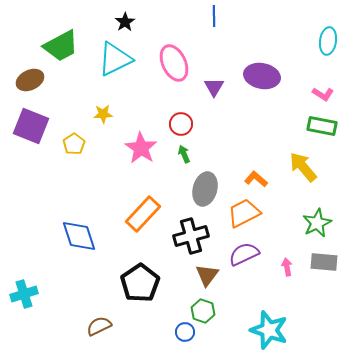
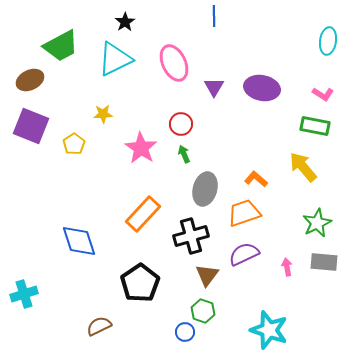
purple ellipse: moved 12 px down
green rectangle: moved 7 px left
orange trapezoid: rotated 8 degrees clockwise
blue diamond: moved 5 px down
